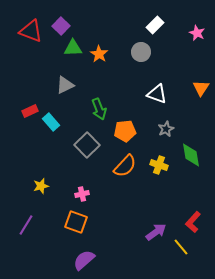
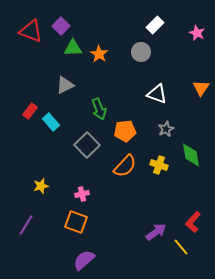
red rectangle: rotated 28 degrees counterclockwise
